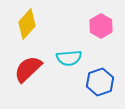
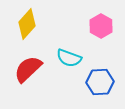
cyan semicircle: rotated 25 degrees clockwise
blue hexagon: rotated 16 degrees clockwise
